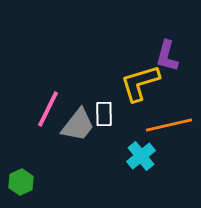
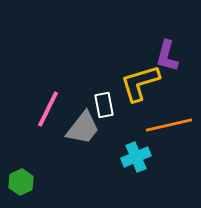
white rectangle: moved 9 px up; rotated 10 degrees counterclockwise
gray trapezoid: moved 5 px right, 3 px down
cyan cross: moved 5 px left, 1 px down; rotated 16 degrees clockwise
